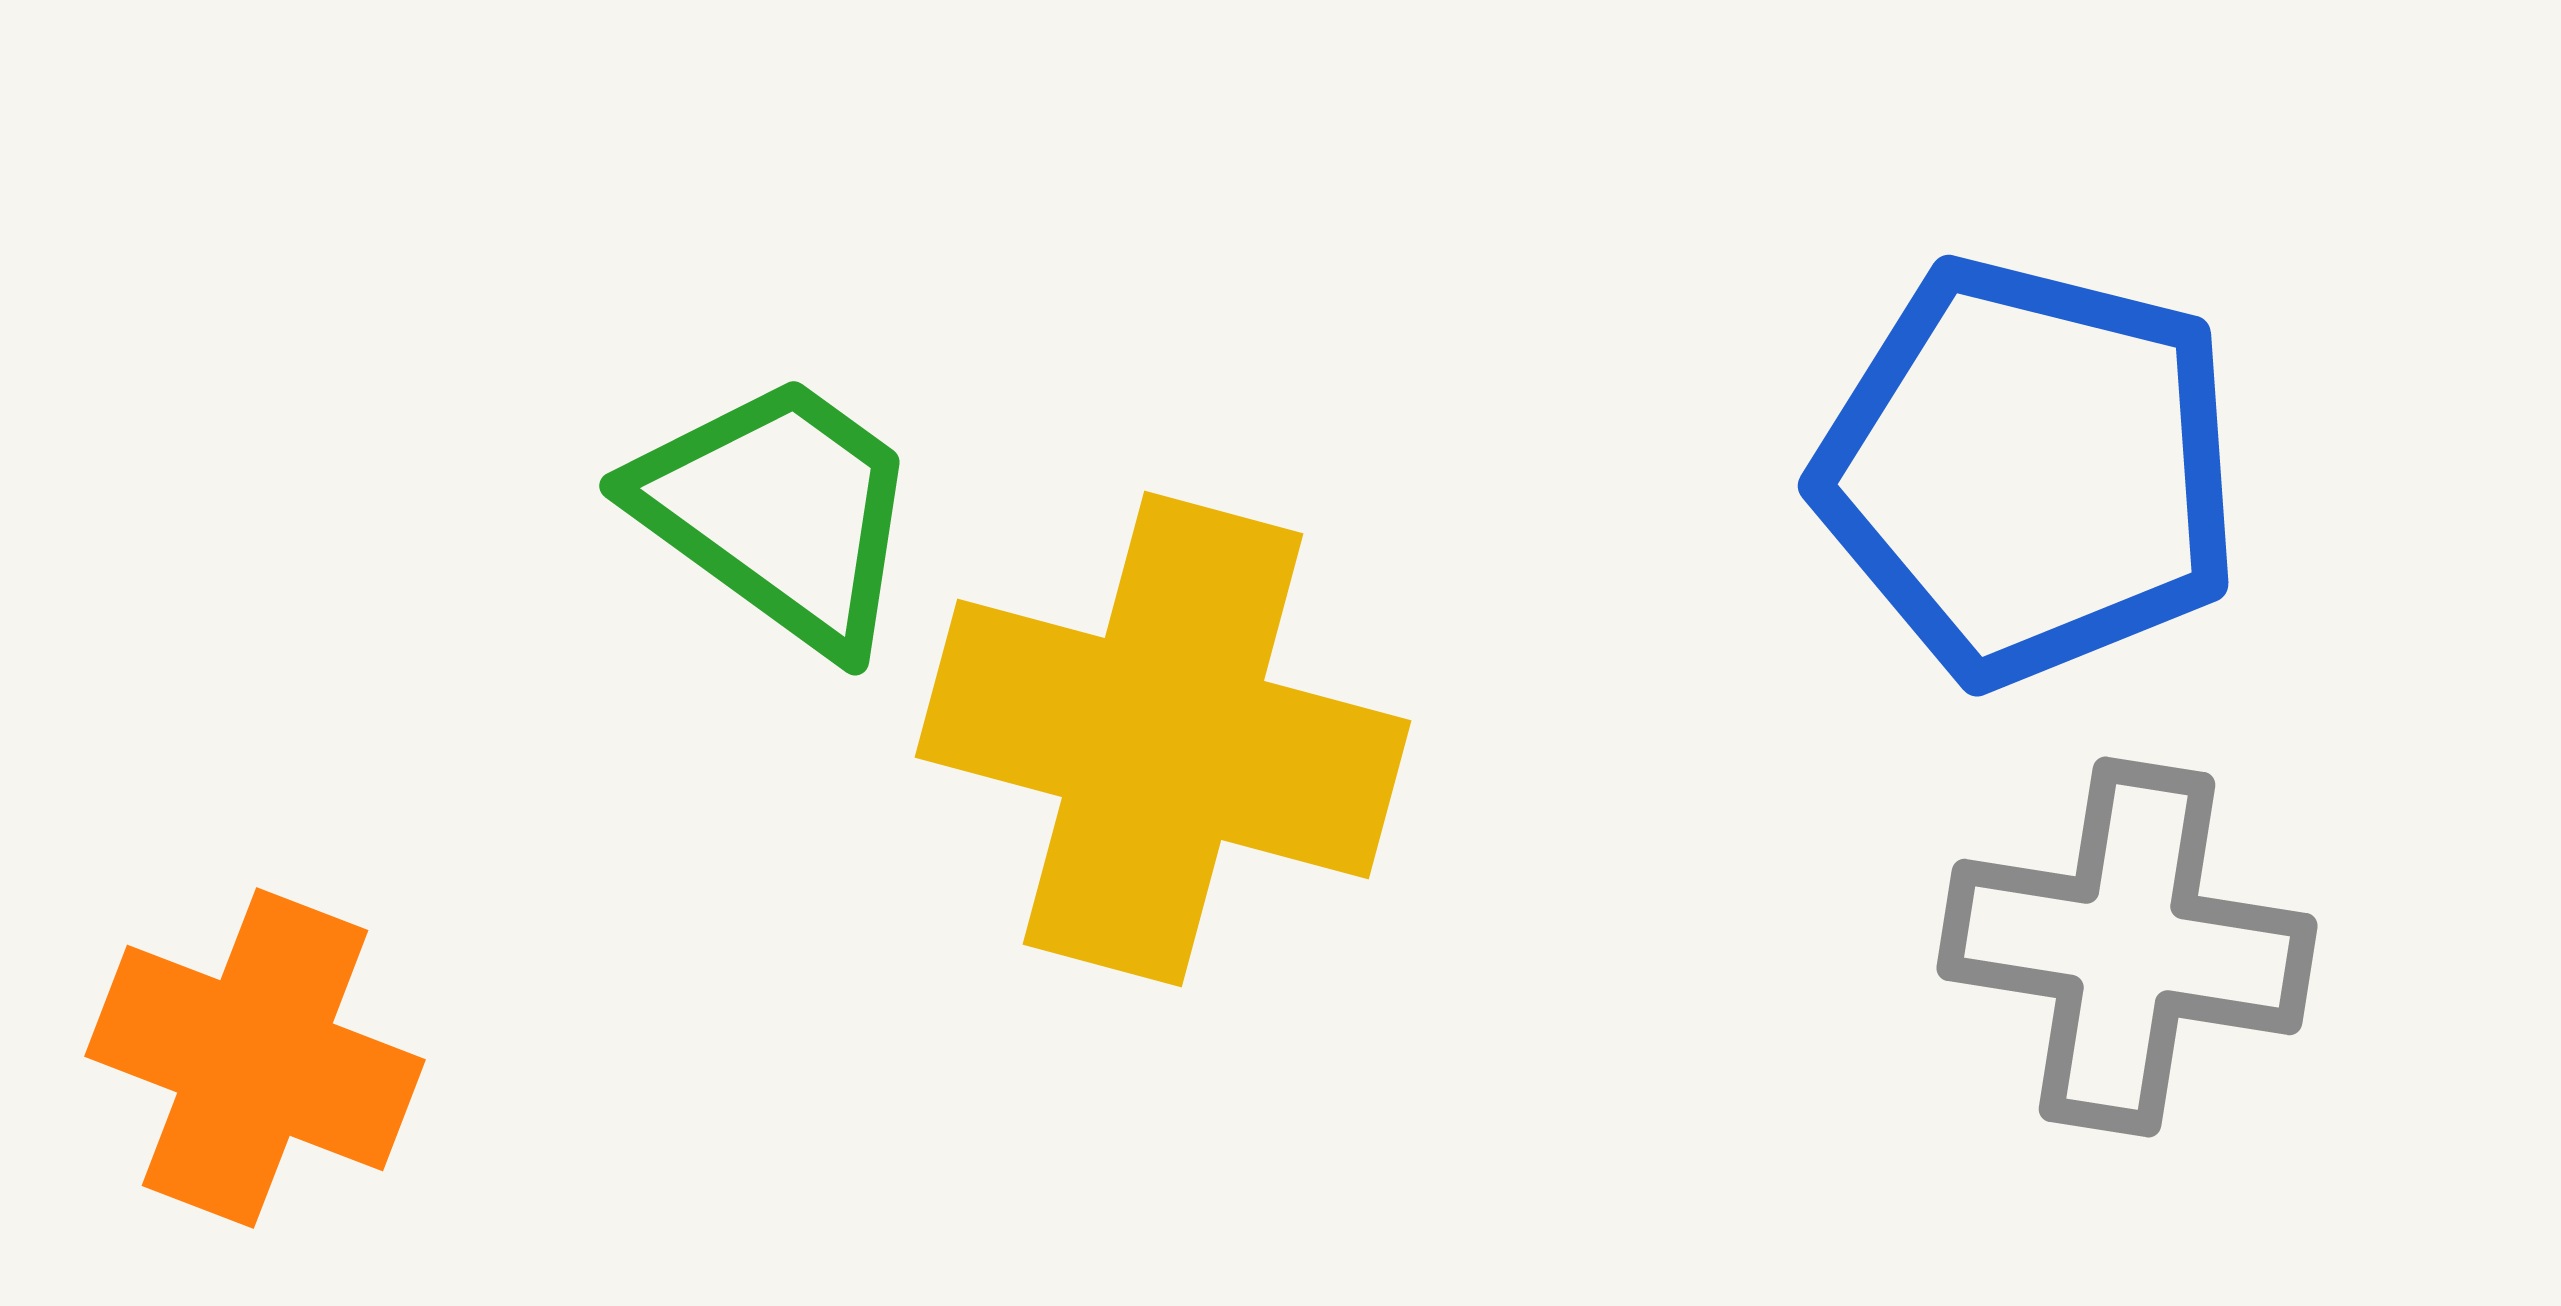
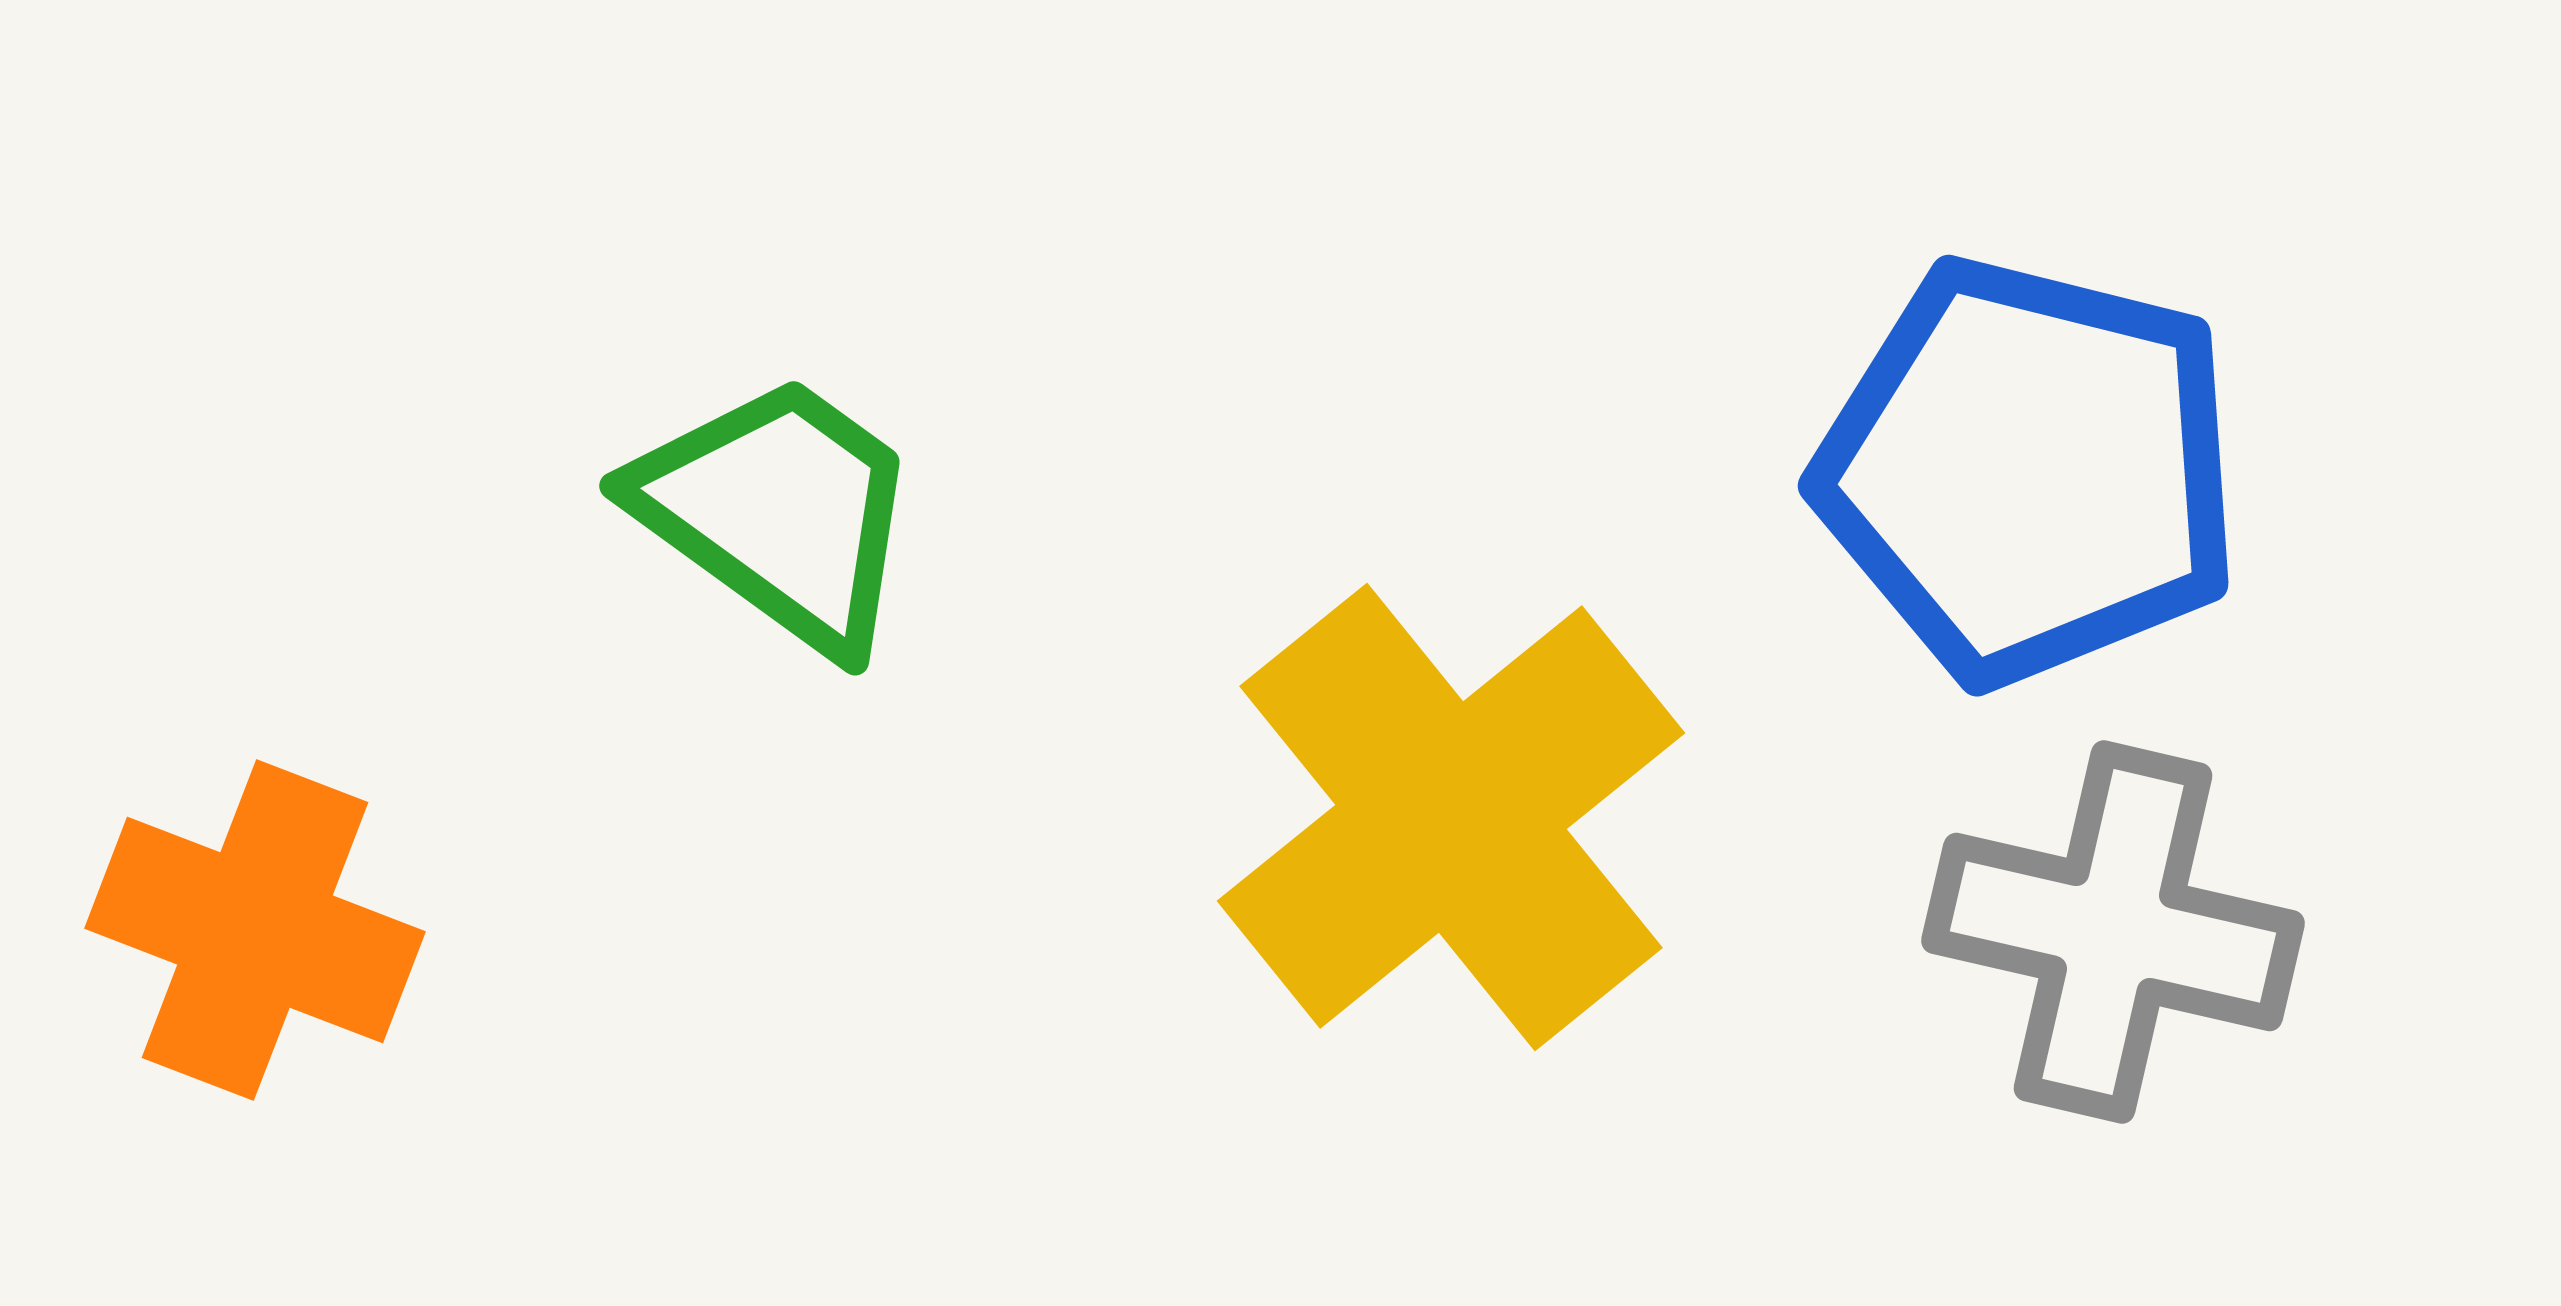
yellow cross: moved 288 px right, 78 px down; rotated 36 degrees clockwise
gray cross: moved 14 px left, 15 px up; rotated 4 degrees clockwise
orange cross: moved 128 px up
